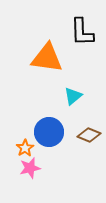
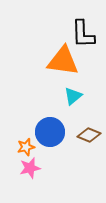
black L-shape: moved 1 px right, 2 px down
orange triangle: moved 16 px right, 3 px down
blue circle: moved 1 px right
orange star: moved 1 px right, 1 px up; rotated 18 degrees clockwise
